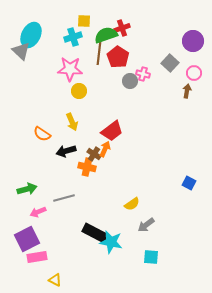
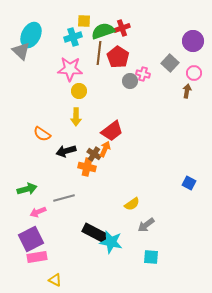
green semicircle: moved 3 px left, 4 px up
yellow arrow: moved 4 px right, 5 px up; rotated 24 degrees clockwise
purple square: moved 4 px right
